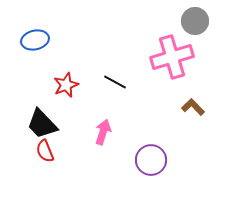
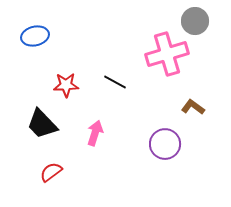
blue ellipse: moved 4 px up
pink cross: moved 5 px left, 3 px up
red star: rotated 20 degrees clockwise
brown L-shape: rotated 10 degrees counterclockwise
pink arrow: moved 8 px left, 1 px down
red semicircle: moved 6 px right, 21 px down; rotated 75 degrees clockwise
purple circle: moved 14 px right, 16 px up
